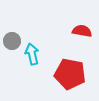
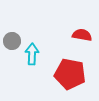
red semicircle: moved 4 px down
cyan arrow: rotated 15 degrees clockwise
